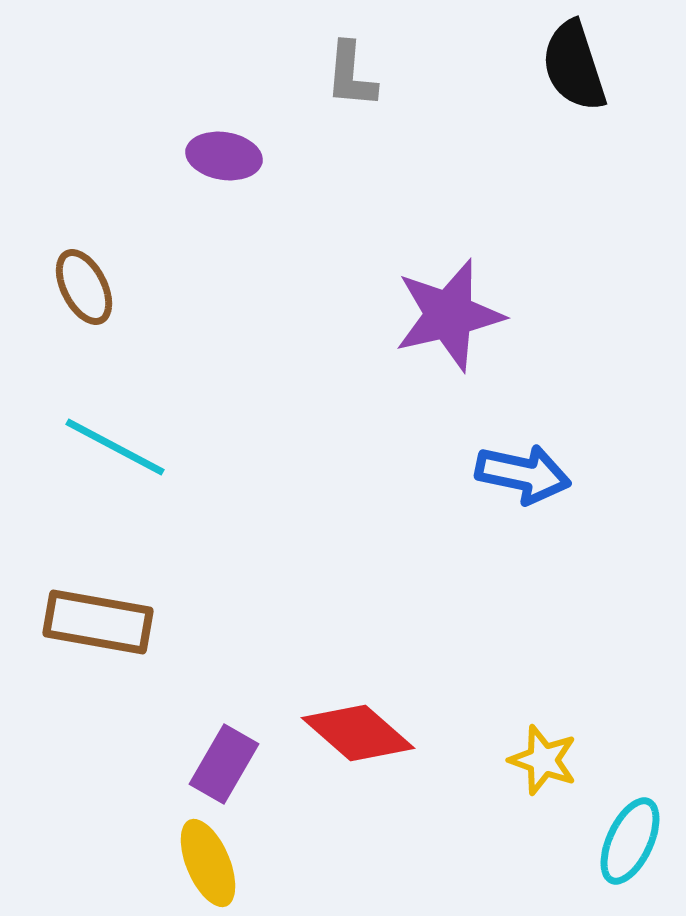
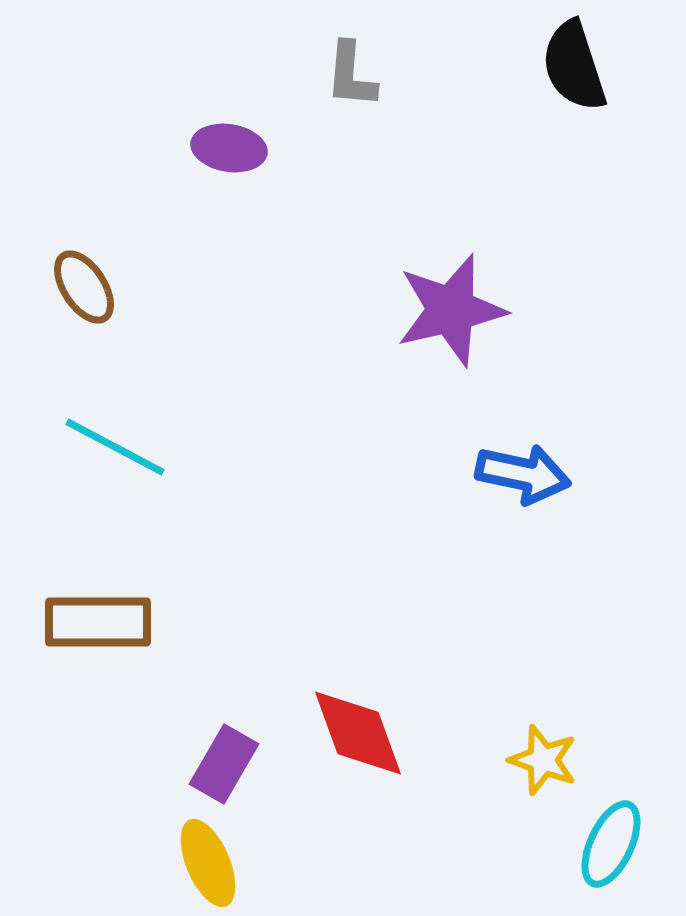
purple ellipse: moved 5 px right, 8 px up
brown ellipse: rotated 6 degrees counterclockwise
purple star: moved 2 px right, 5 px up
brown rectangle: rotated 10 degrees counterclockwise
red diamond: rotated 29 degrees clockwise
cyan ellipse: moved 19 px left, 3 px down
